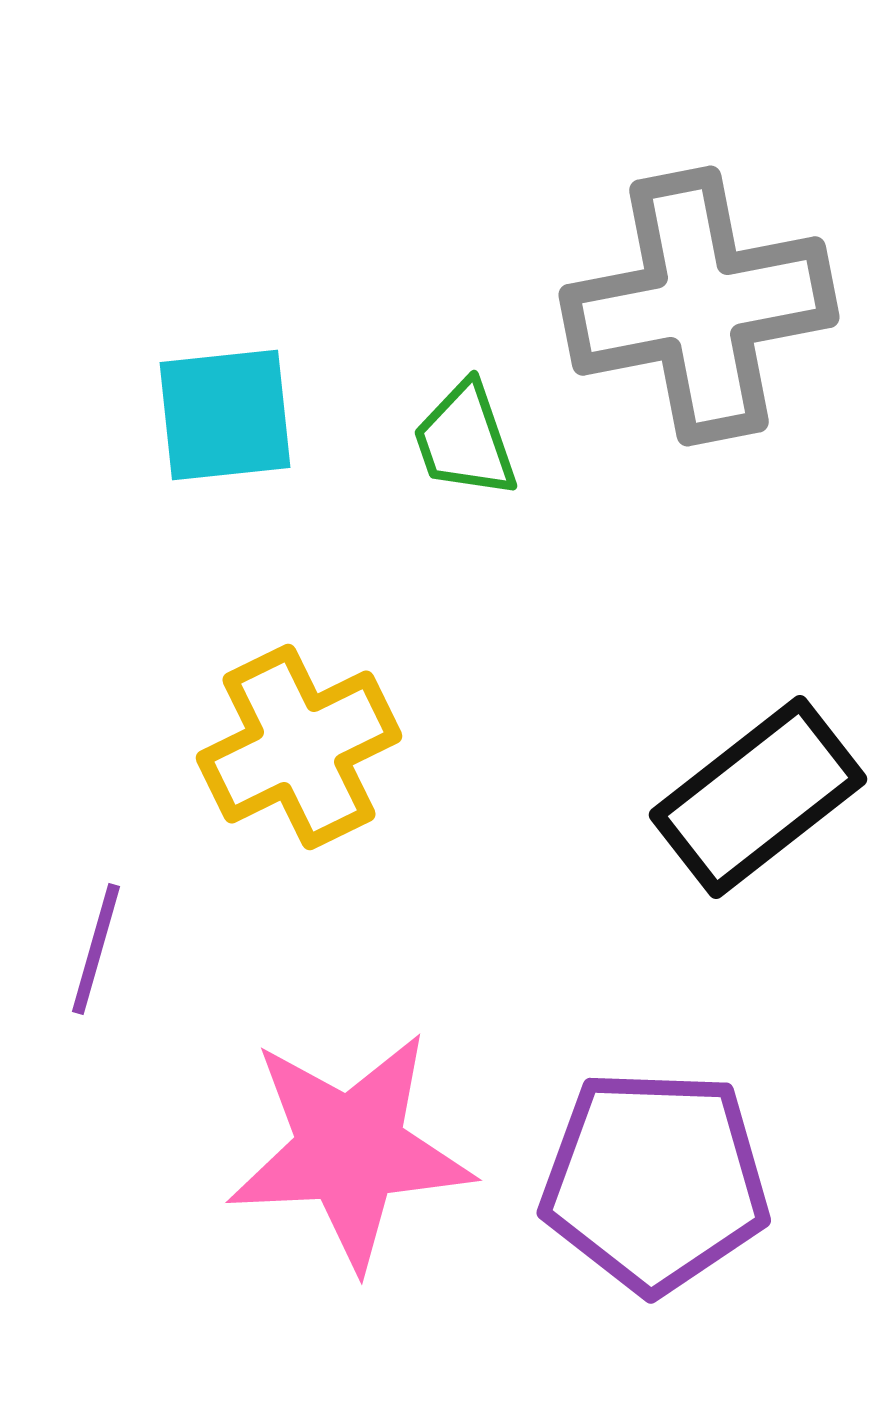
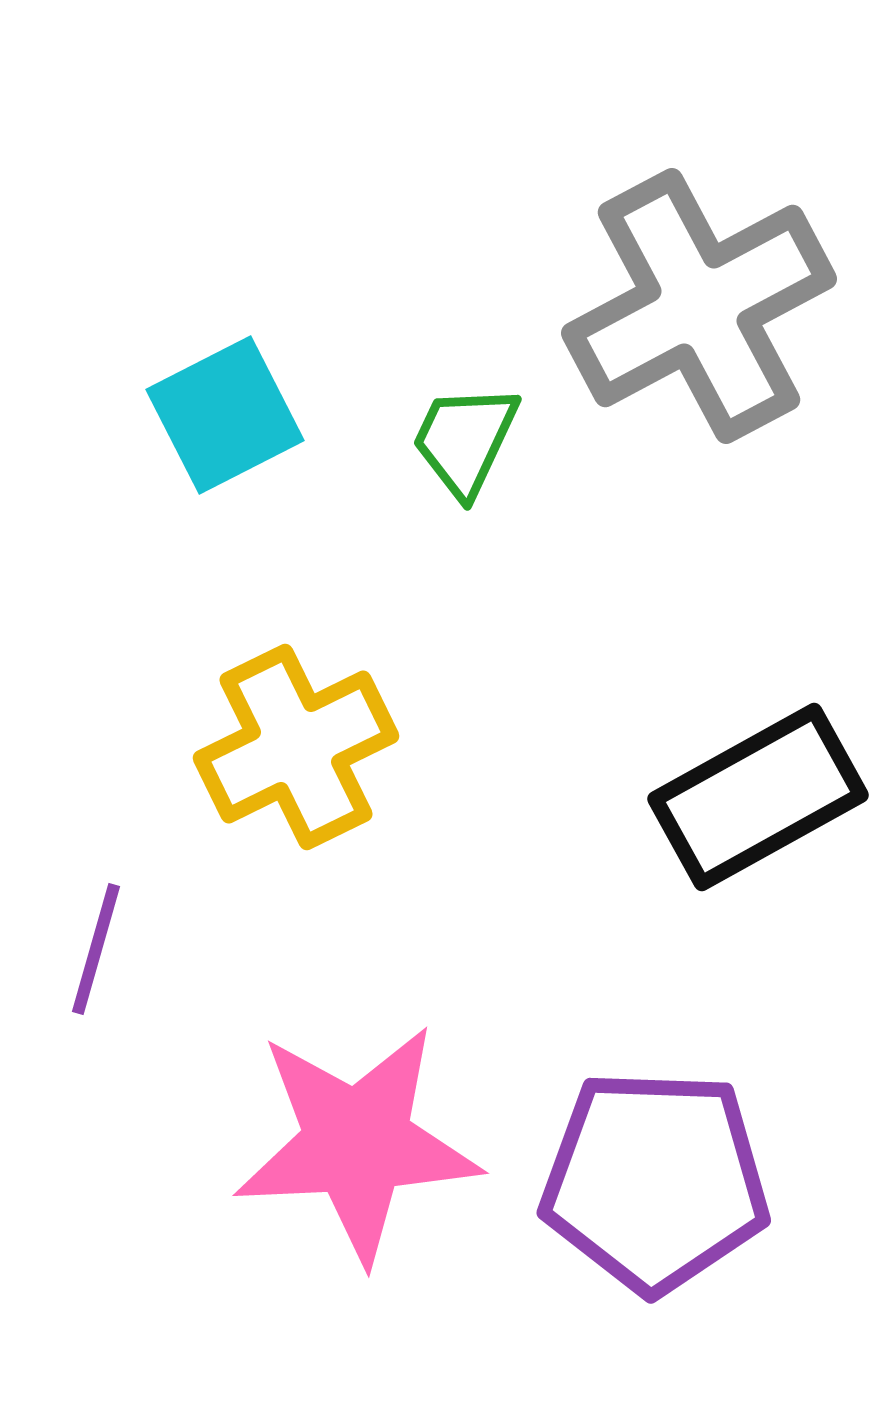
gray cross: rotated 17 degrees counterclockwise
cyan square: rotated 21 degrees counterclockwise
green trapezoid: rotated 44 degrees clockwise
yellow cross: moved 3 px left
black rectangle: rotated 9 degrees clockwise
pink star: moved 7 px right, 7 px up
